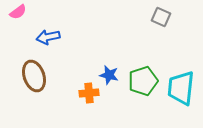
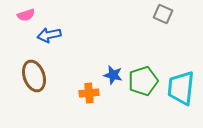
pink semicircle: moved 8 px right, 3 px down; rotated 18 degrees clockwise
gray square: moved 2 px right, 3 px up
blue arrow: moved 1 px right, 2 px up
blue star: moved 4 px right
